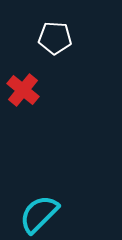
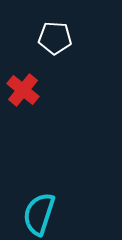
cyan semicircle: rotated 27 degrees counterclockwise
